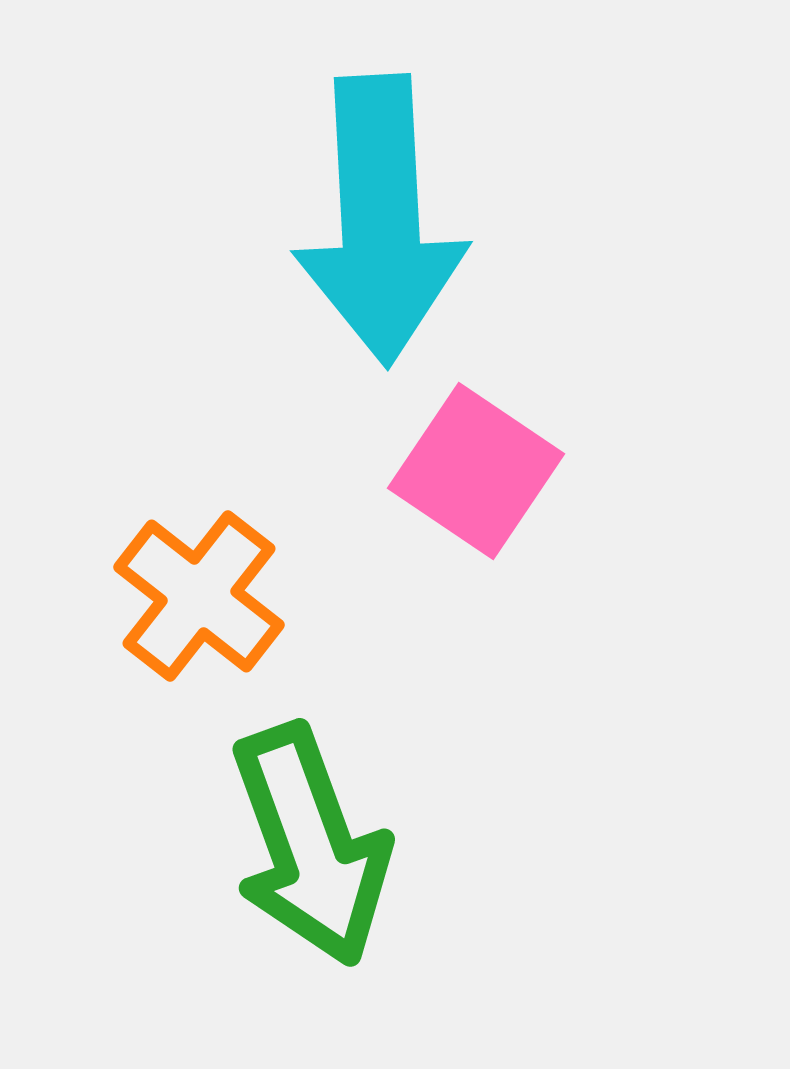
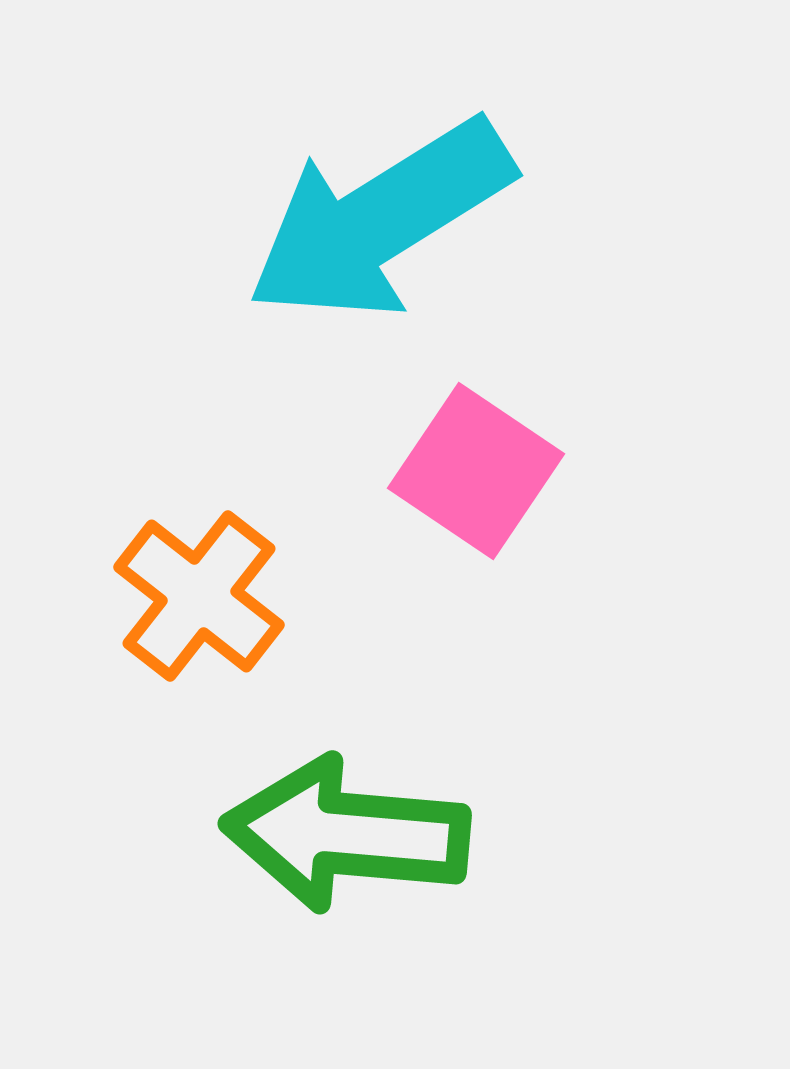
cyan arrow: rotated 61 degrees clockwise
green arrow: moved 36 px right, 11 px up; rotated 115 degrees clockwise
